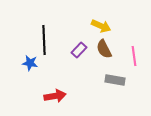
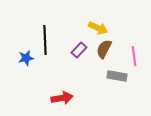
yellow arrow: moved 3 px left, 2 px down
black line: moved 1 px right
brown semicircle: rotated 54 degrees clockwise
blue star: moved 4 px left, 5 px up; rotated 21 degrees counterclockwise
gray rectangle: moved 2 px right, 4 px up
red arrow: moved 7 px right, 2 px down
